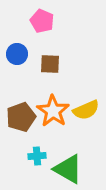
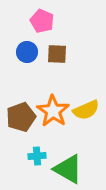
blue circle: moved 10 px right, 2 px up
brown square: moved 7 px right, 10 px up
